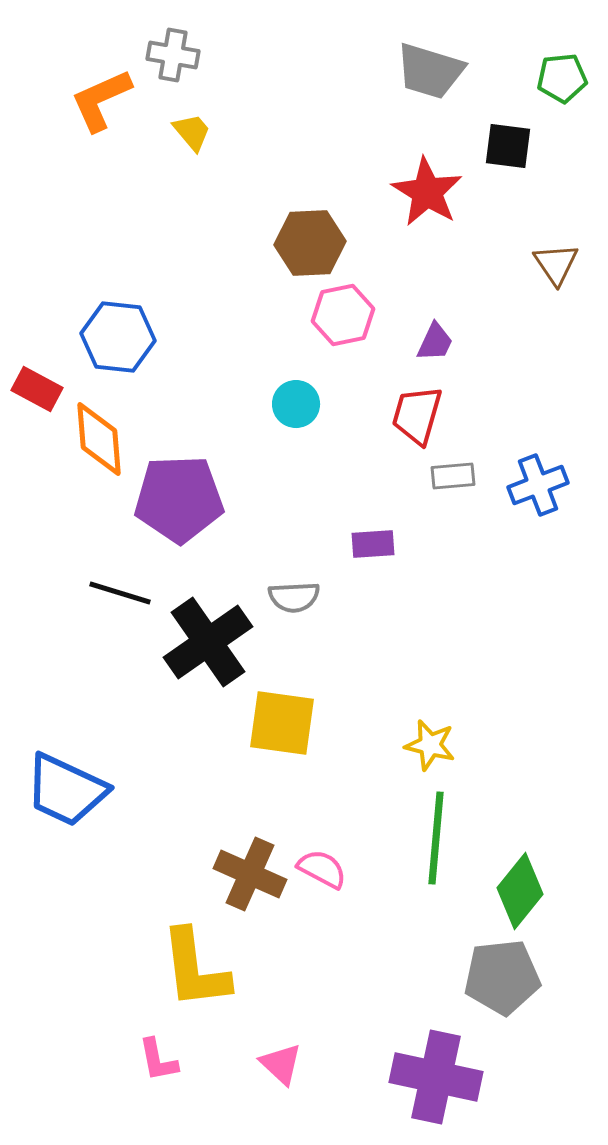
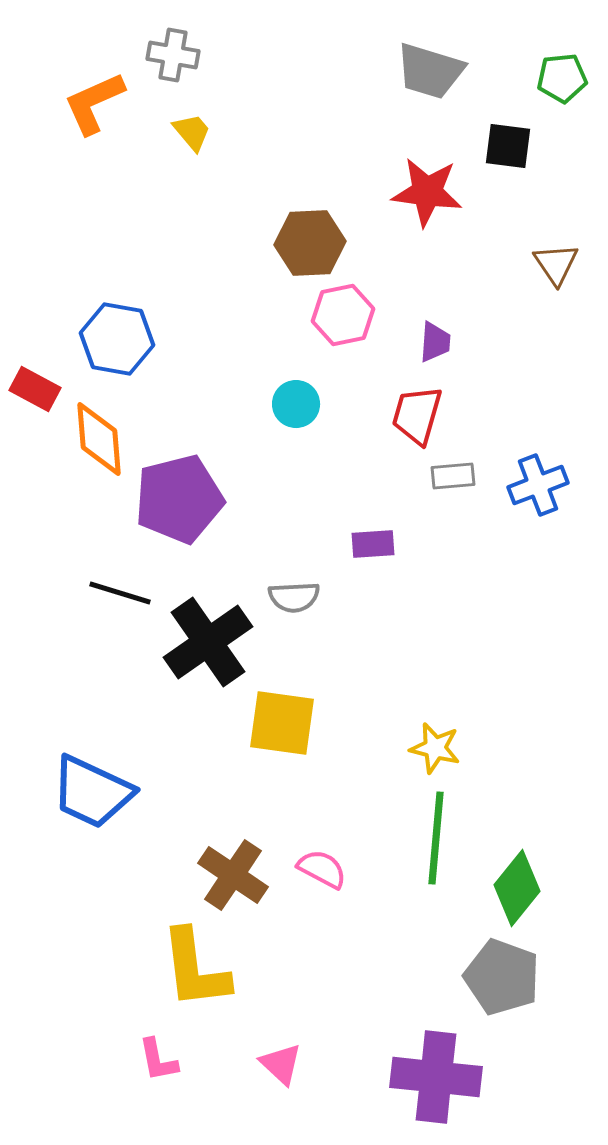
orange L-shape: moved 7 px left, 3 px down
red star: rotated 24 degrees counterclockwise
blue hexagon: moved 1 px left, 2 px down; rotated 4 degrees clockwise
purple trapezoid: rotated 21 degrees counterclockwise
red rectangle: moved 2 px left
purple pentagon: rotated 12 degrees counterclockwise
yellow star: moved 5 px right, 3 px down
blue trapezoid: moved 26 px right, 2 px down
brown cross: moved 17 px left, 1 px down; rotated 10 degrees clockwise
green diamond: moved 3 px left, 3 px up
gray pentagon: rotated 26 degrees clockwise
purple cross: rotated 6 degrees counterclockwise
